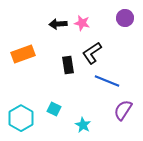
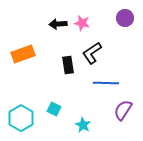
blue line: moved 1 px left, 2 px down; rotated 20 degrees counterclockwise
